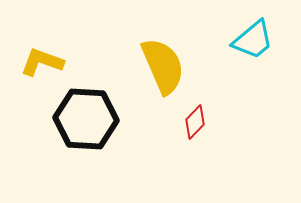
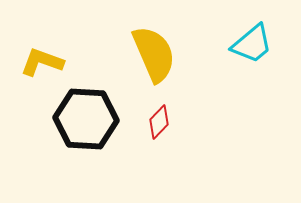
cyan trapezoid: moved 1 px left, 4 px down
yellow semicircle: moved 9 px left, 12 px up
red diamond: moved 36 px left
